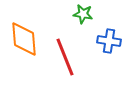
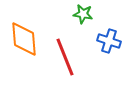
blue cross: rotated 10 degrees clockwise
